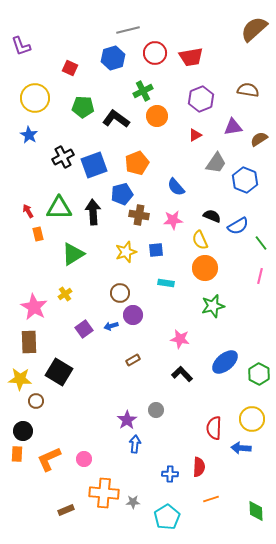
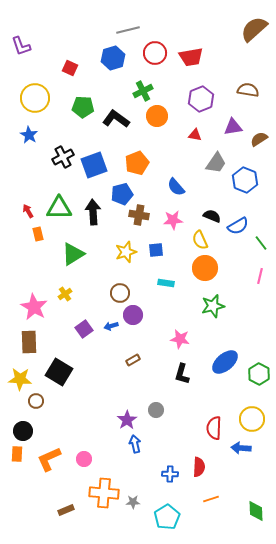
red triangle at (195, 135): rotated 40 degrees clockwise
black L-shape at (182, 374): rotated 120 degrees counterclockwise
blue arrow at (135, 444): rotated 18 degrees counterclockwise
